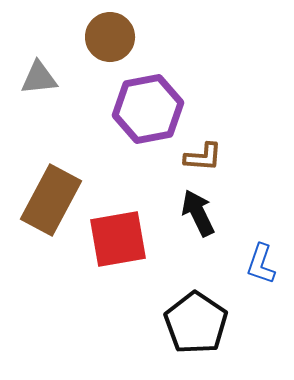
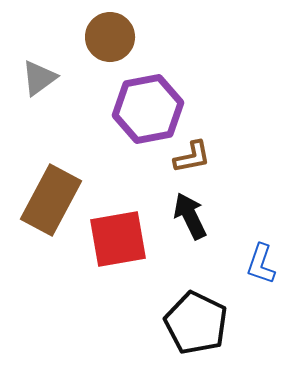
gray triangle: rotated 30 degrees counterclockwise
brown L-shape: moved 11 px left; rotated 15 degrees counterclockwise
black arrow: moved 8 px left, 3 px down
black pentagon: rotated 8 degrees counterclockwise
